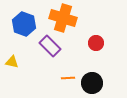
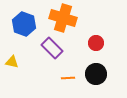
purple rectangle: moved 2 px right, 2 px down
black circle: moved 4 px right, 9 px up
